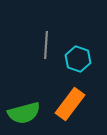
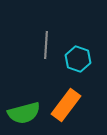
orange rectangle: moved 4 px left, 1 px down
